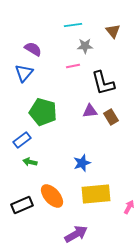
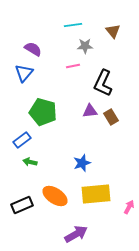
black L-shape: rotated 40 degrees clockwise
orange ellipse: moved 3 px right; rotated 15 degrees counterclockwise
